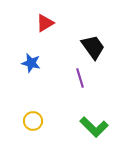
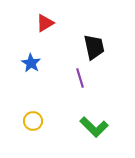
black trapezoid: moved 1 px right; rotated 24 degrees clockwise
blue star: rotated 18 degrees clockwise
